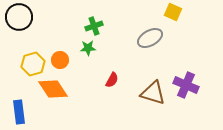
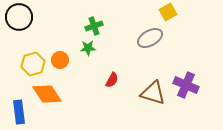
yellow square: moved 5 px left; rotated 36 degrees clockwise
orange diamond: moved 6 px left, 5 px down
